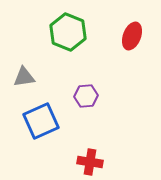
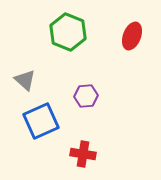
gray triangle: moved 1 px right, 3 px down; rotated 50 degrees clockwise
red cross: moved 7 px left, 8 px up
